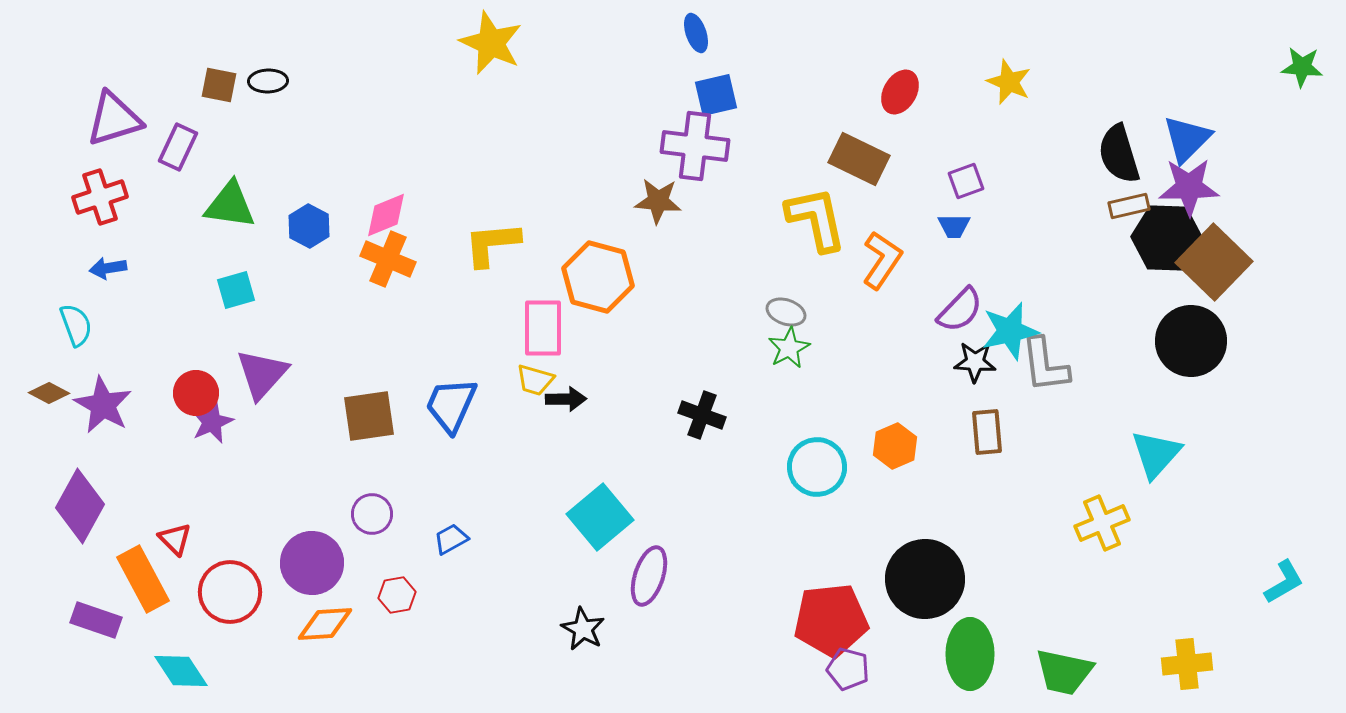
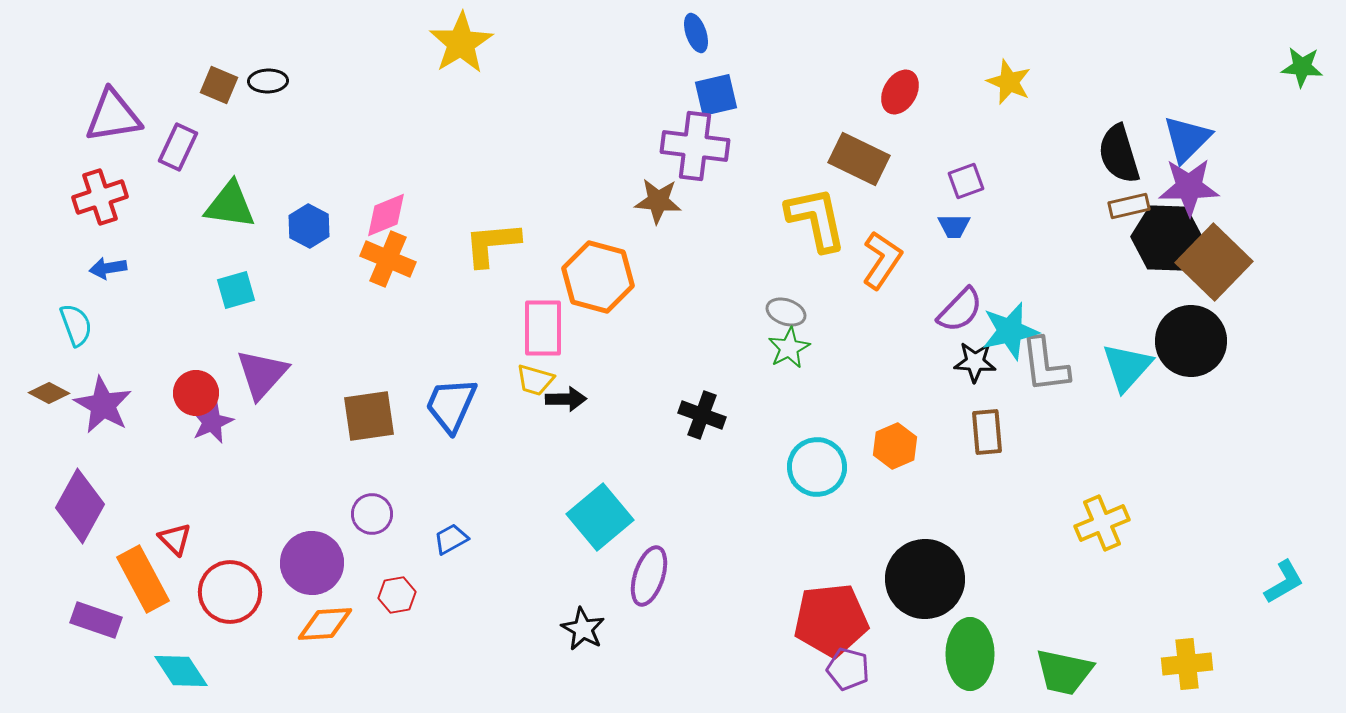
yellow star at (491, 43): moved 30 px left; rotated 16 degrees clockwise
brown square at (219, 85): rotated 12 degrees clockwise
purple triangle at (114, 119): moved 1 px left, 3 px up; rotated 8 degrees clockwise
cyan triangle at (1156, 454): moved 29 px left, 87 px up
